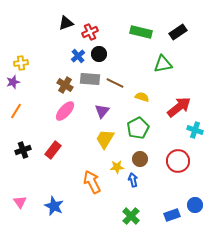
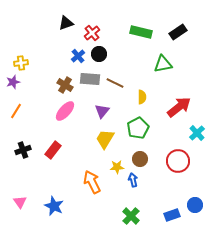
red cross: moved 2 px right, 1 px down; rotated 14 degrees counterclockwise
yellow semicircle: rotated 72 degrees clockwise
cyan cross: moved 2 px right, 3 px down; rotated 28 degrees clockwise
